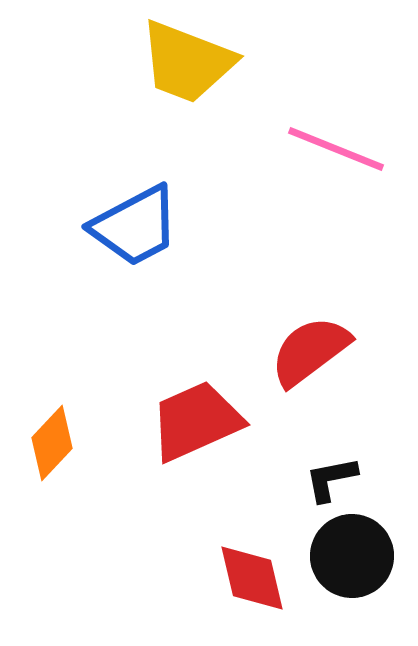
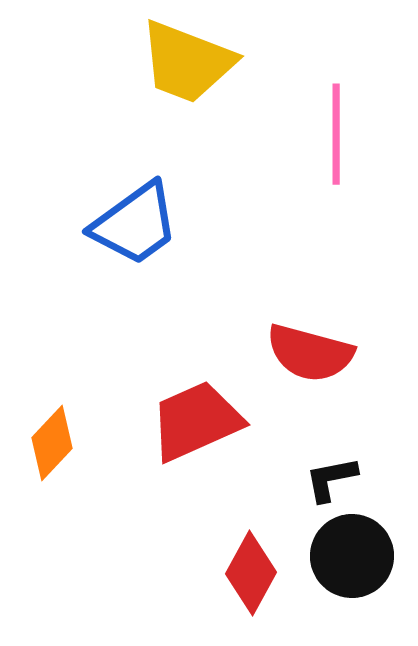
pink line: moved 15 px up; rotated 68 degrees clockwise
blue trapezoid: moved 2 px up; rotated 8 degrees counterclockwise
red semicircle: moved 2 px down; rotated 128 degrees counterclockwise
red diamond: moved 1 px left, 5 px up; rotated 42 degrees clockwise
